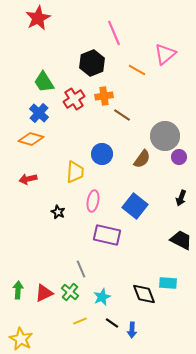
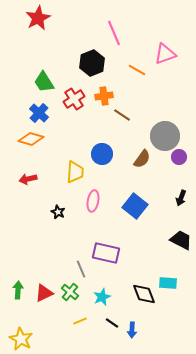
pink triangle: rotated 20 degrees clockwise
purple rectangle: moved 1 px left, 18 px down
